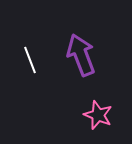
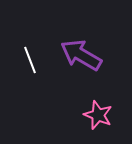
purple arrow: rotated 39 degrees counterclockwise
